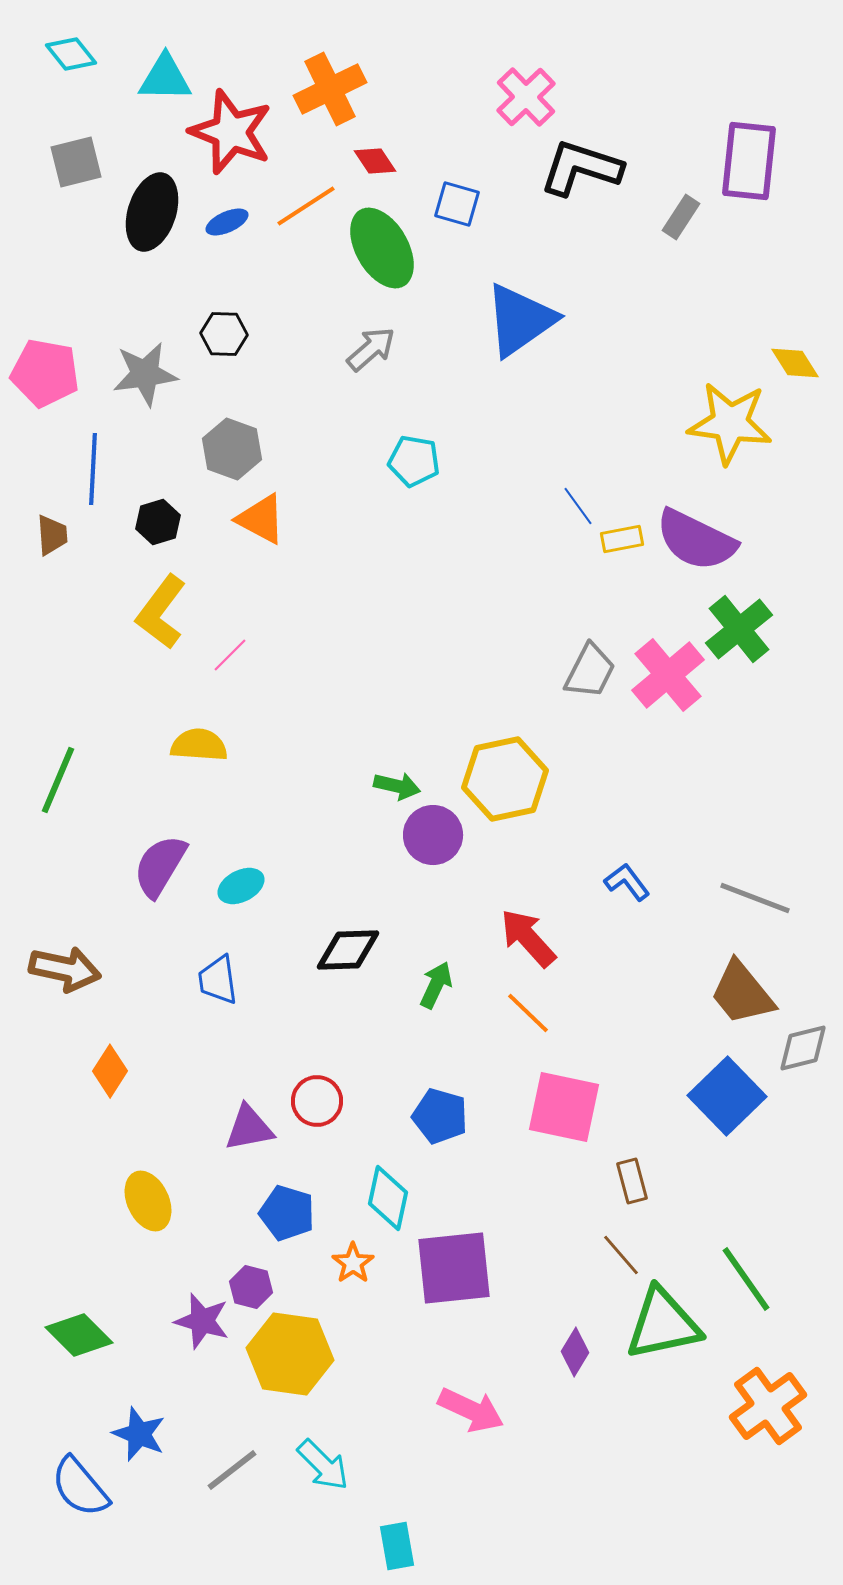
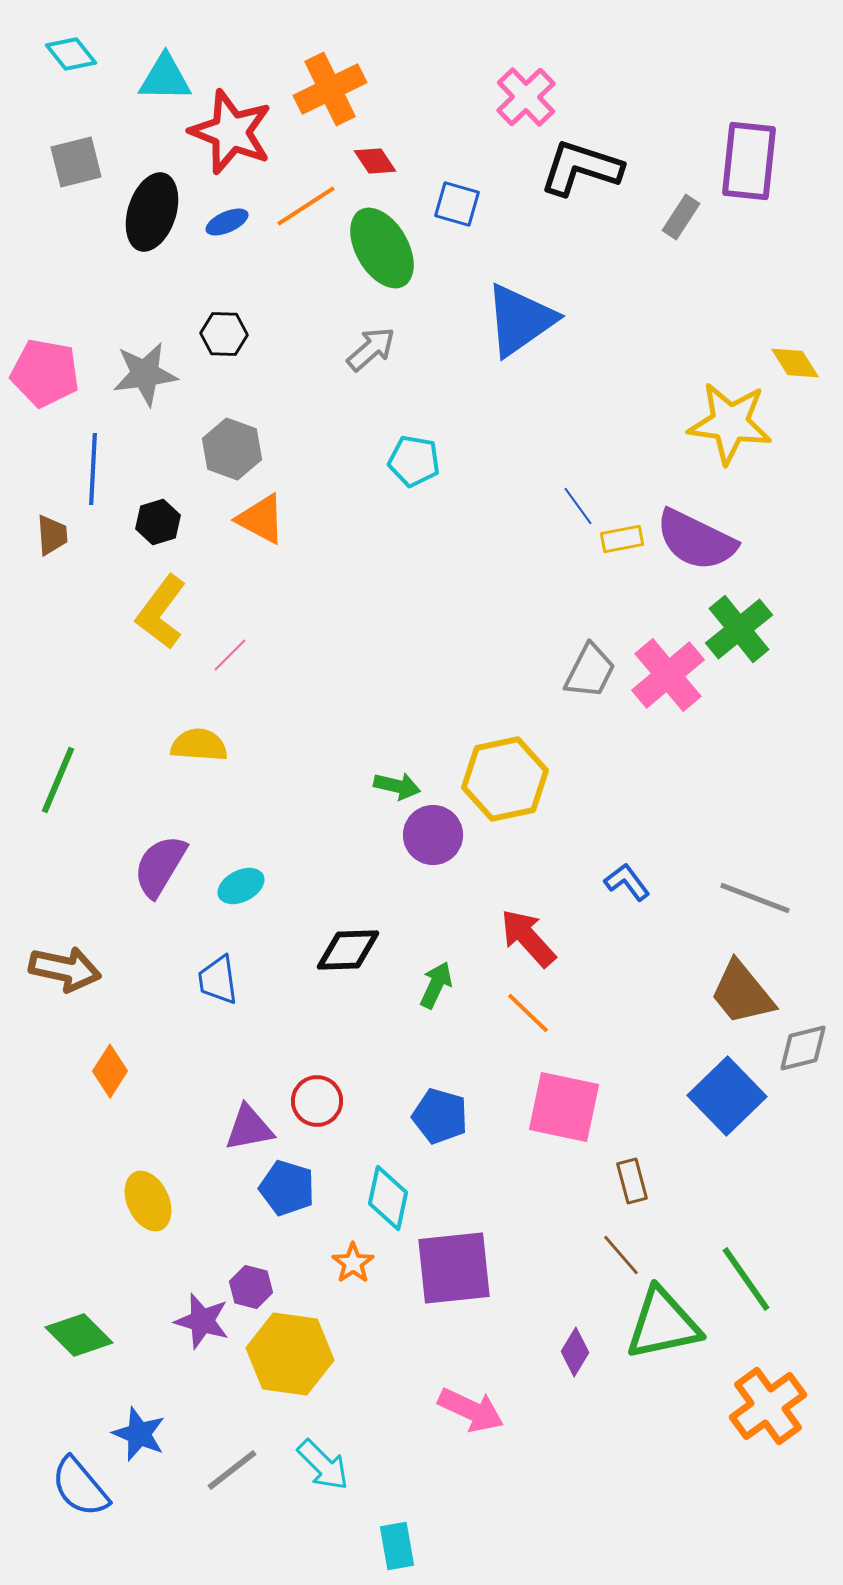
blue pentagon at (287, 1213): moved 25 px up
